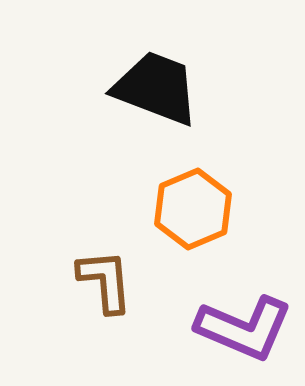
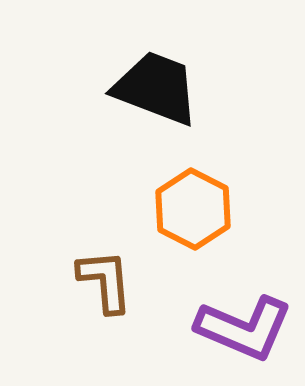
orange hexagon: rotated 10 degrees counterclockwise
